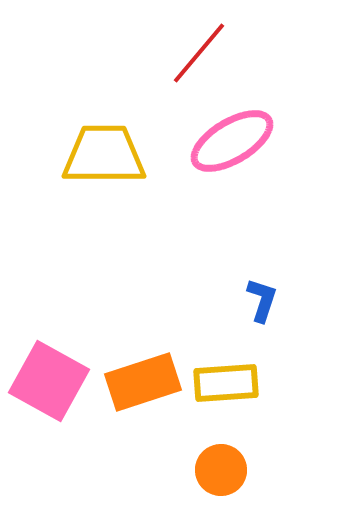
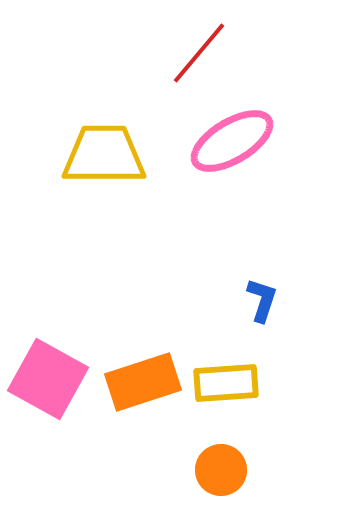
pink square: moved 1 px left, 2 px up
